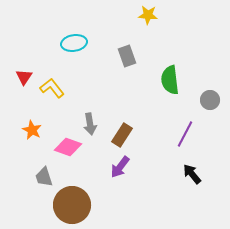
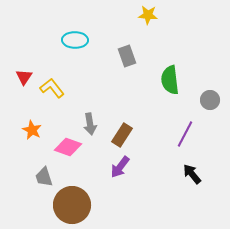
cyan ellipse: moved 1 px right, 3 px up; rotated 10 degrees clockwise
